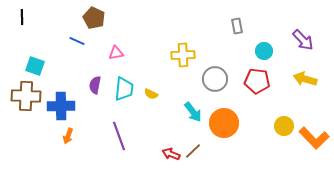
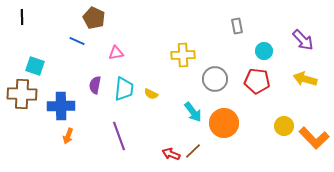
brown cross: moved 4 px left, 2 px up
